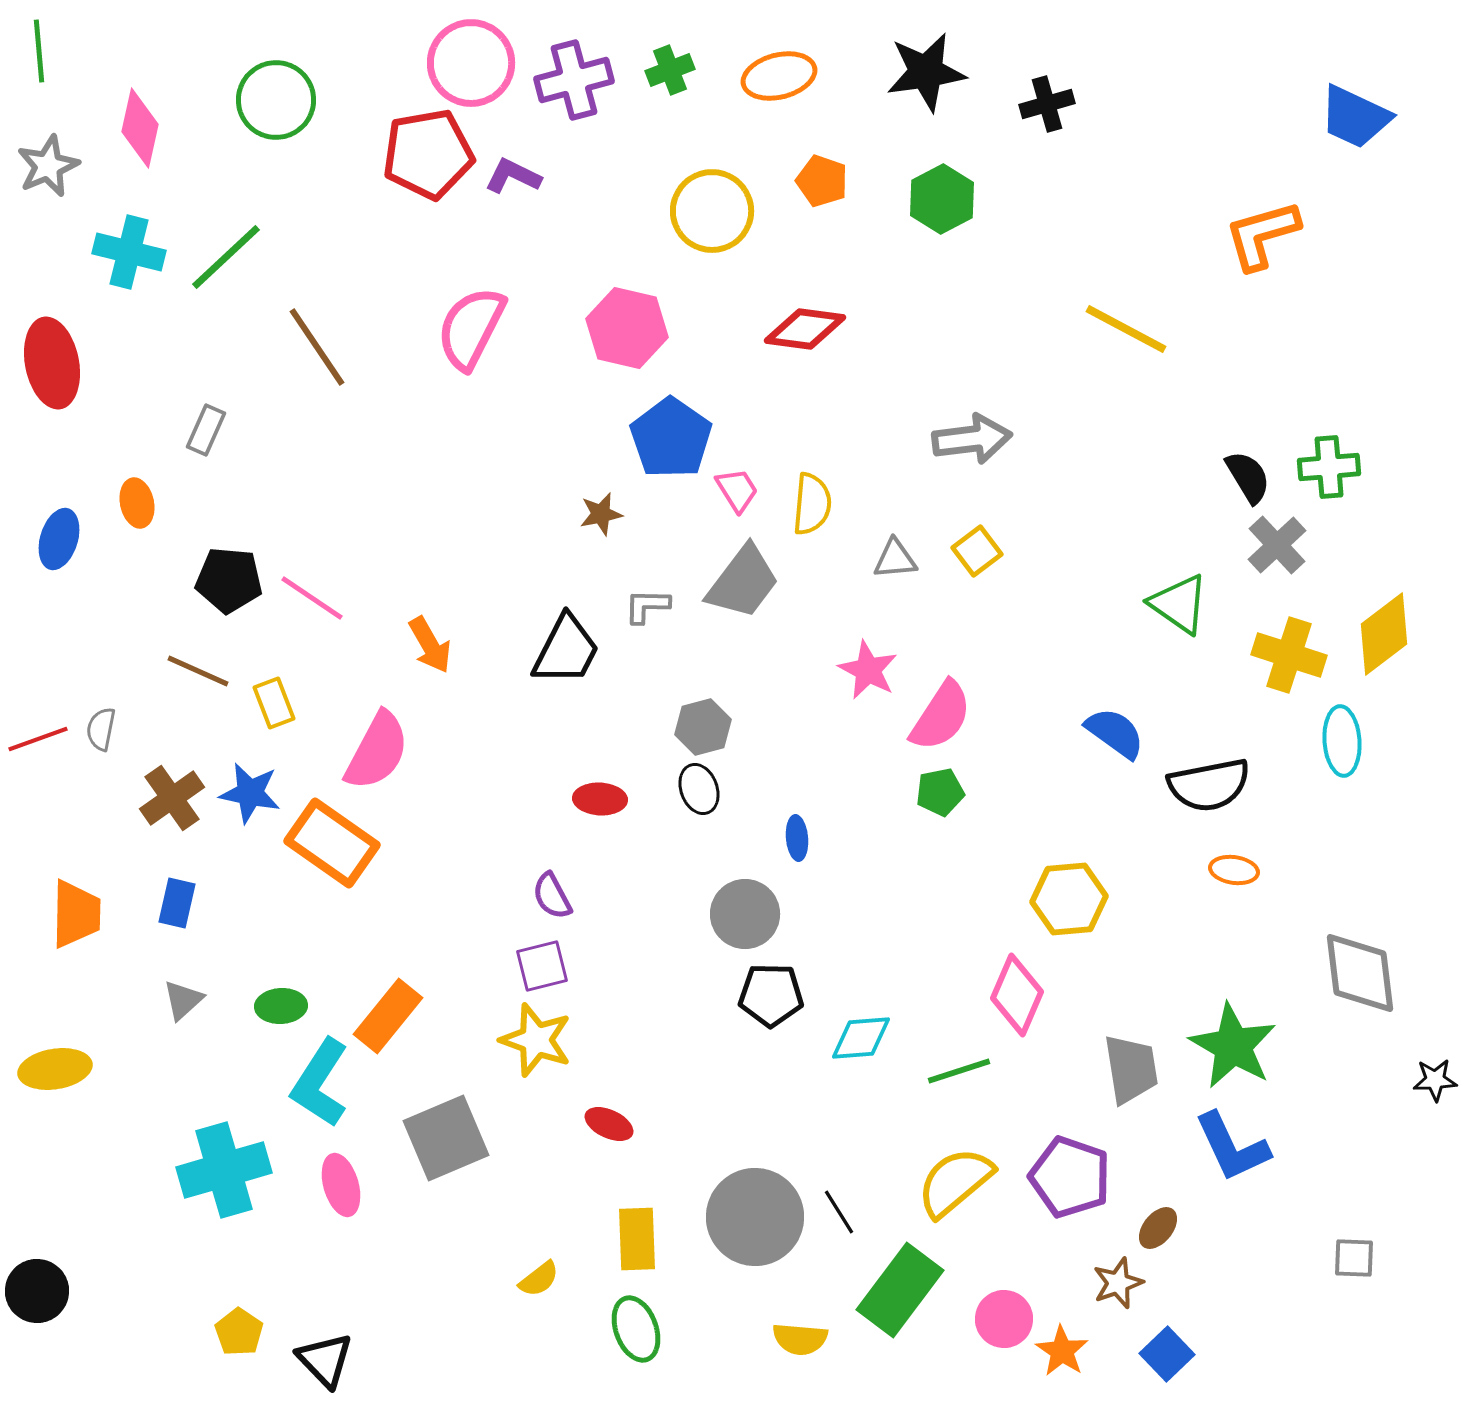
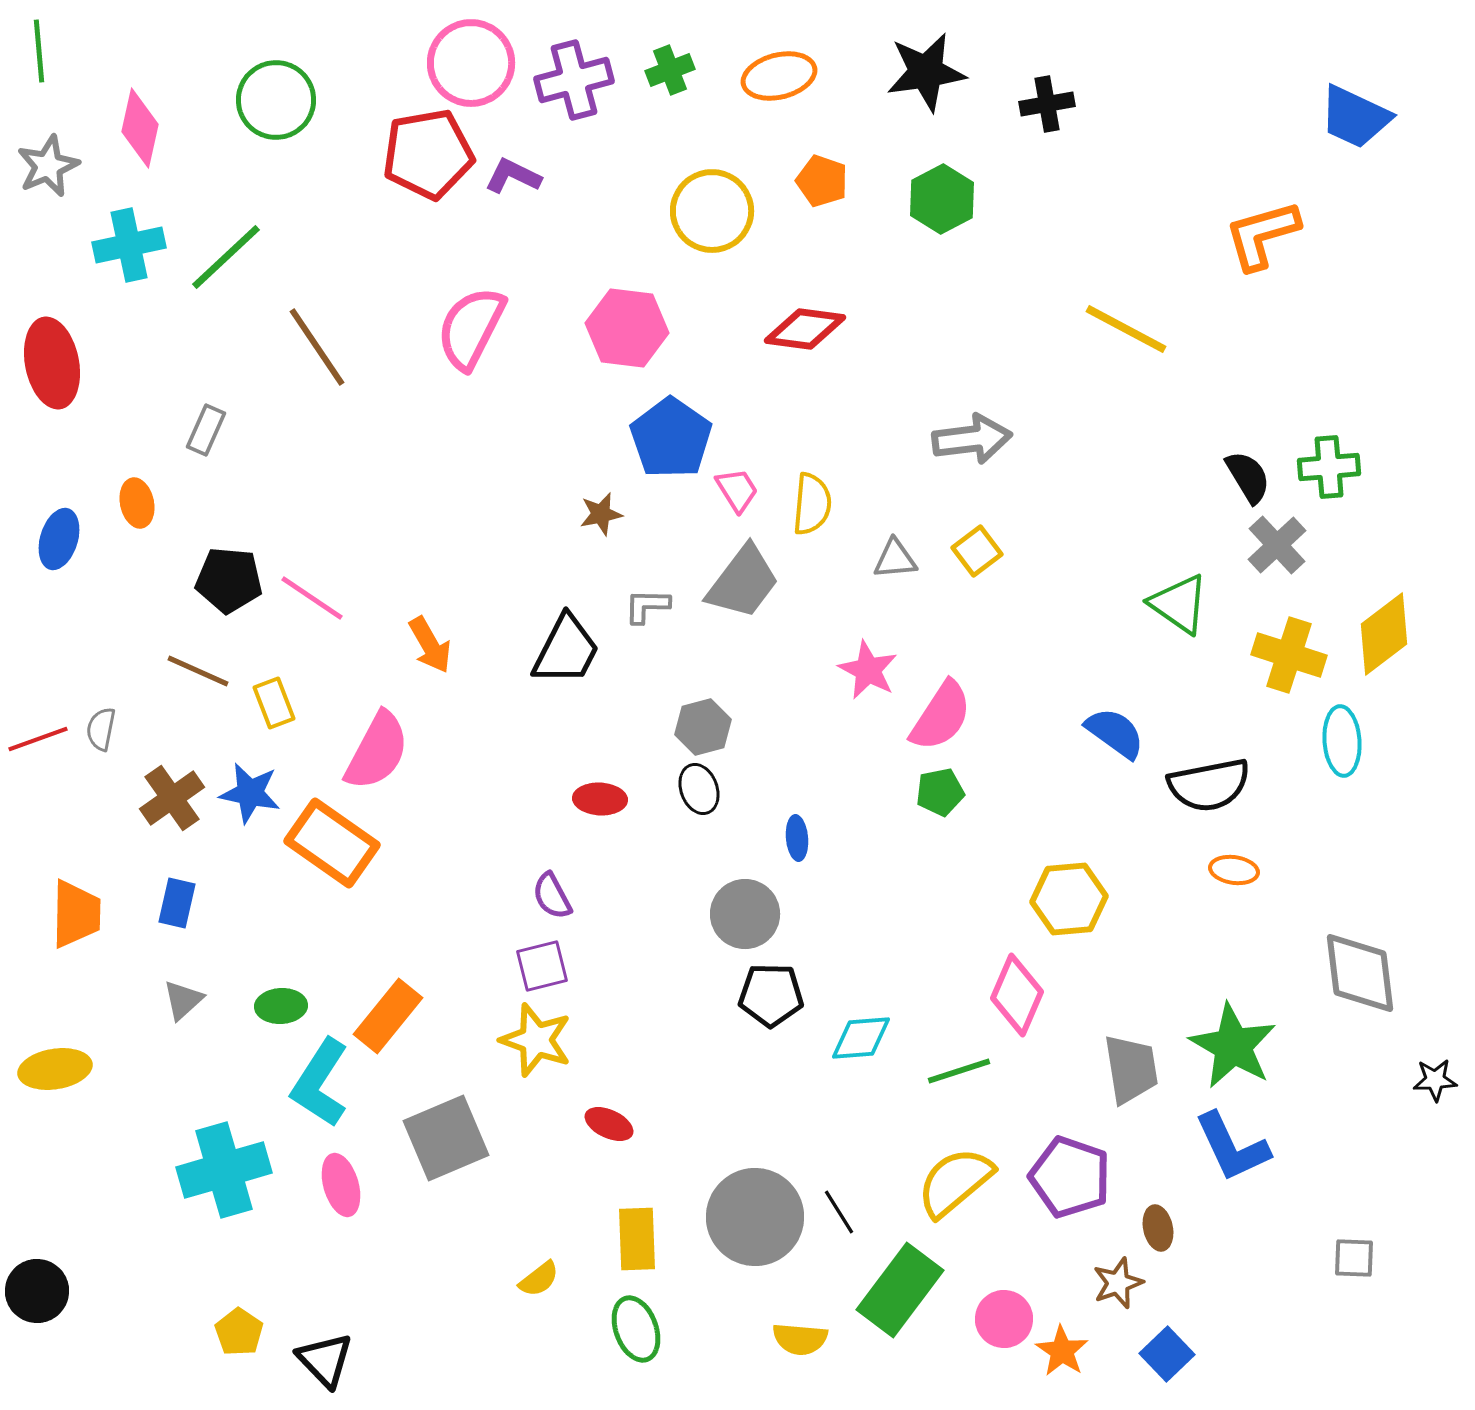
black cross at (1047, 104): rotated 6 degrees clockwise
cyan cross at (129, 252): moved 7 px up; rotated 26 degrees counterclockwise
pink hexagon at (627, 328): rotated 6 degrees counterclockwise
brown ellipse at (1158, 1228): rotated 51 degrees counterclockwise
